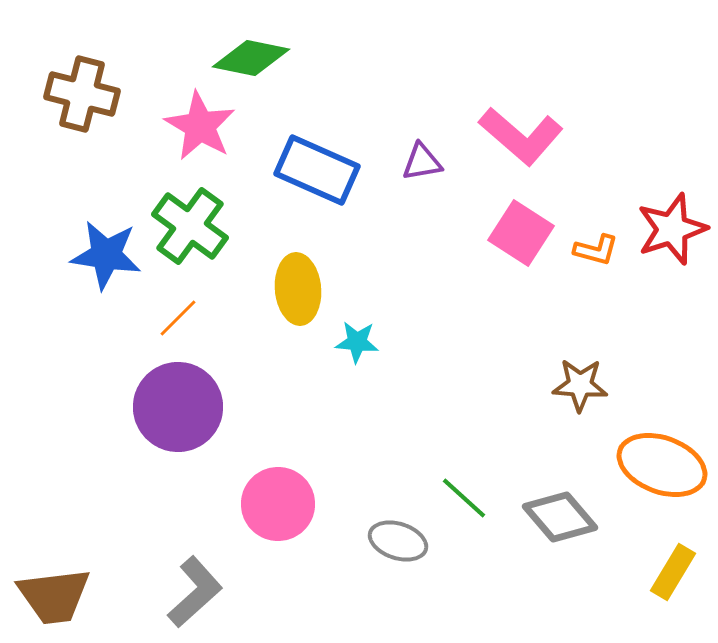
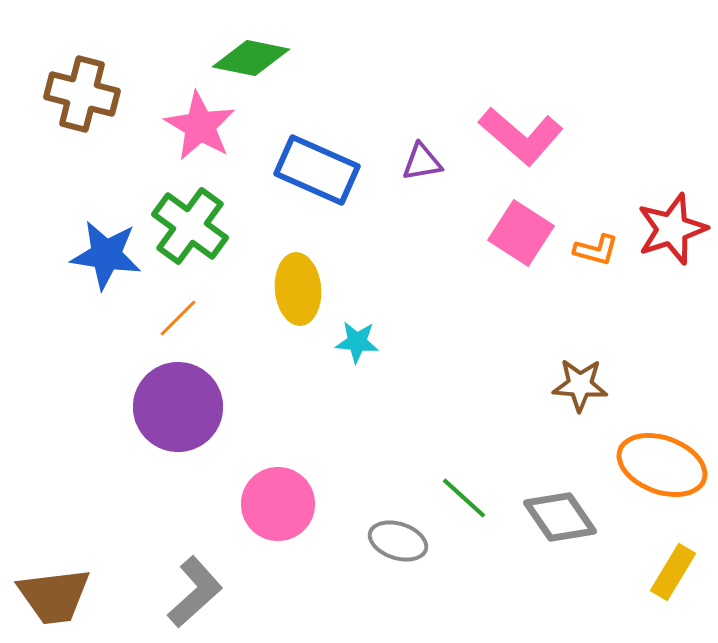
gray diamond: rotated 6 degrees clockwise
